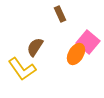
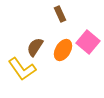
orange ellipse: moved 13 px left, 4 px up
